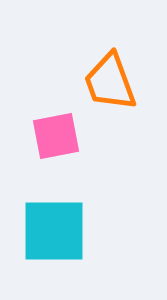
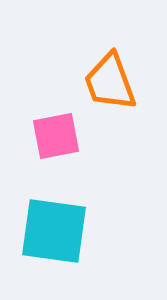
cyan square: rotated 8 degrees clockwise
